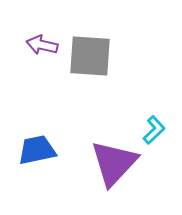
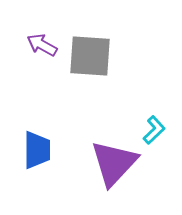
purple arrow: rotated 16 degrees clockwise
blue trapezoid: rotated 102 degrees clockwise
